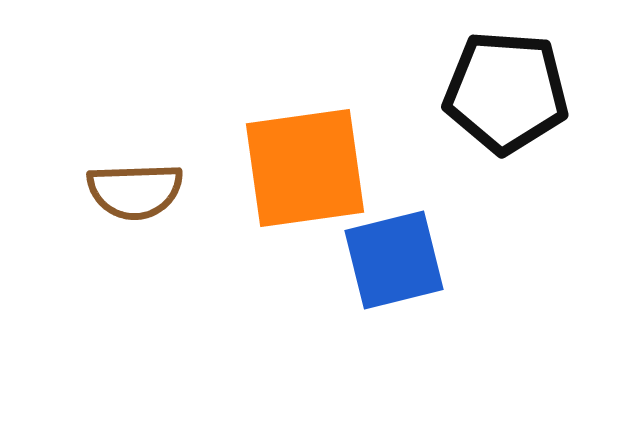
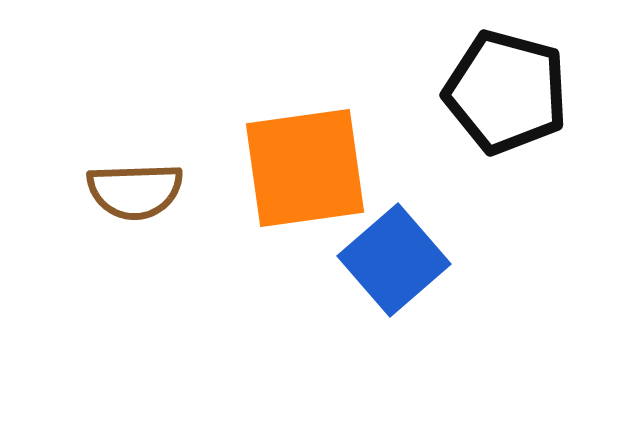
black pentagon: rotated 11 degrees clockwise
blue square: rotated 27 degrees counterclockwise
